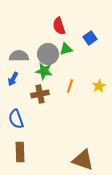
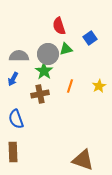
green star: rotated 24 degrees clockwise
brown rectangle: moved 7 px left
